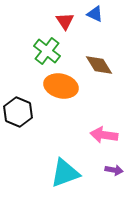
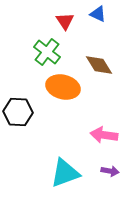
blue triangle: moved 3 px right
green cross: moved 1 px down
orange ellipse: moved 2 px right, 1 px down
black hexagon: rotated 20 degrees counterclockwise
purple arrow: moved 4 px left, 1 px down
